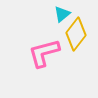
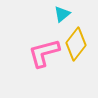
yellow diamond: moved 10 px down
